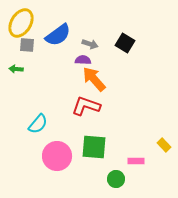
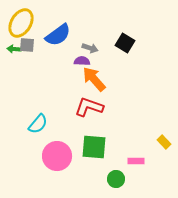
gray arrow: moved 4 px down
purple semicircle: moved 1 px left, 1 px down
green arrow: moved 2 px left, 20 px up
red L-shape: moved 3 px right, 1 px down
yellow rectangle: moved 3 px up
